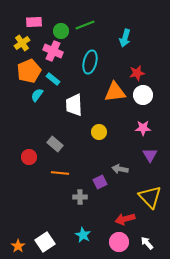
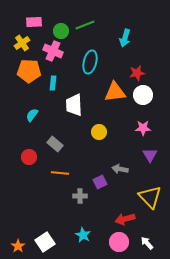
orange pentagon: rotated 25 degrees clockwise
cyan rectangle: moved 4 px down; rotated 56 degrees clockwise
cyan semicircle: moved 5 px left, 20 px down
gray cross: moved 1 px up
